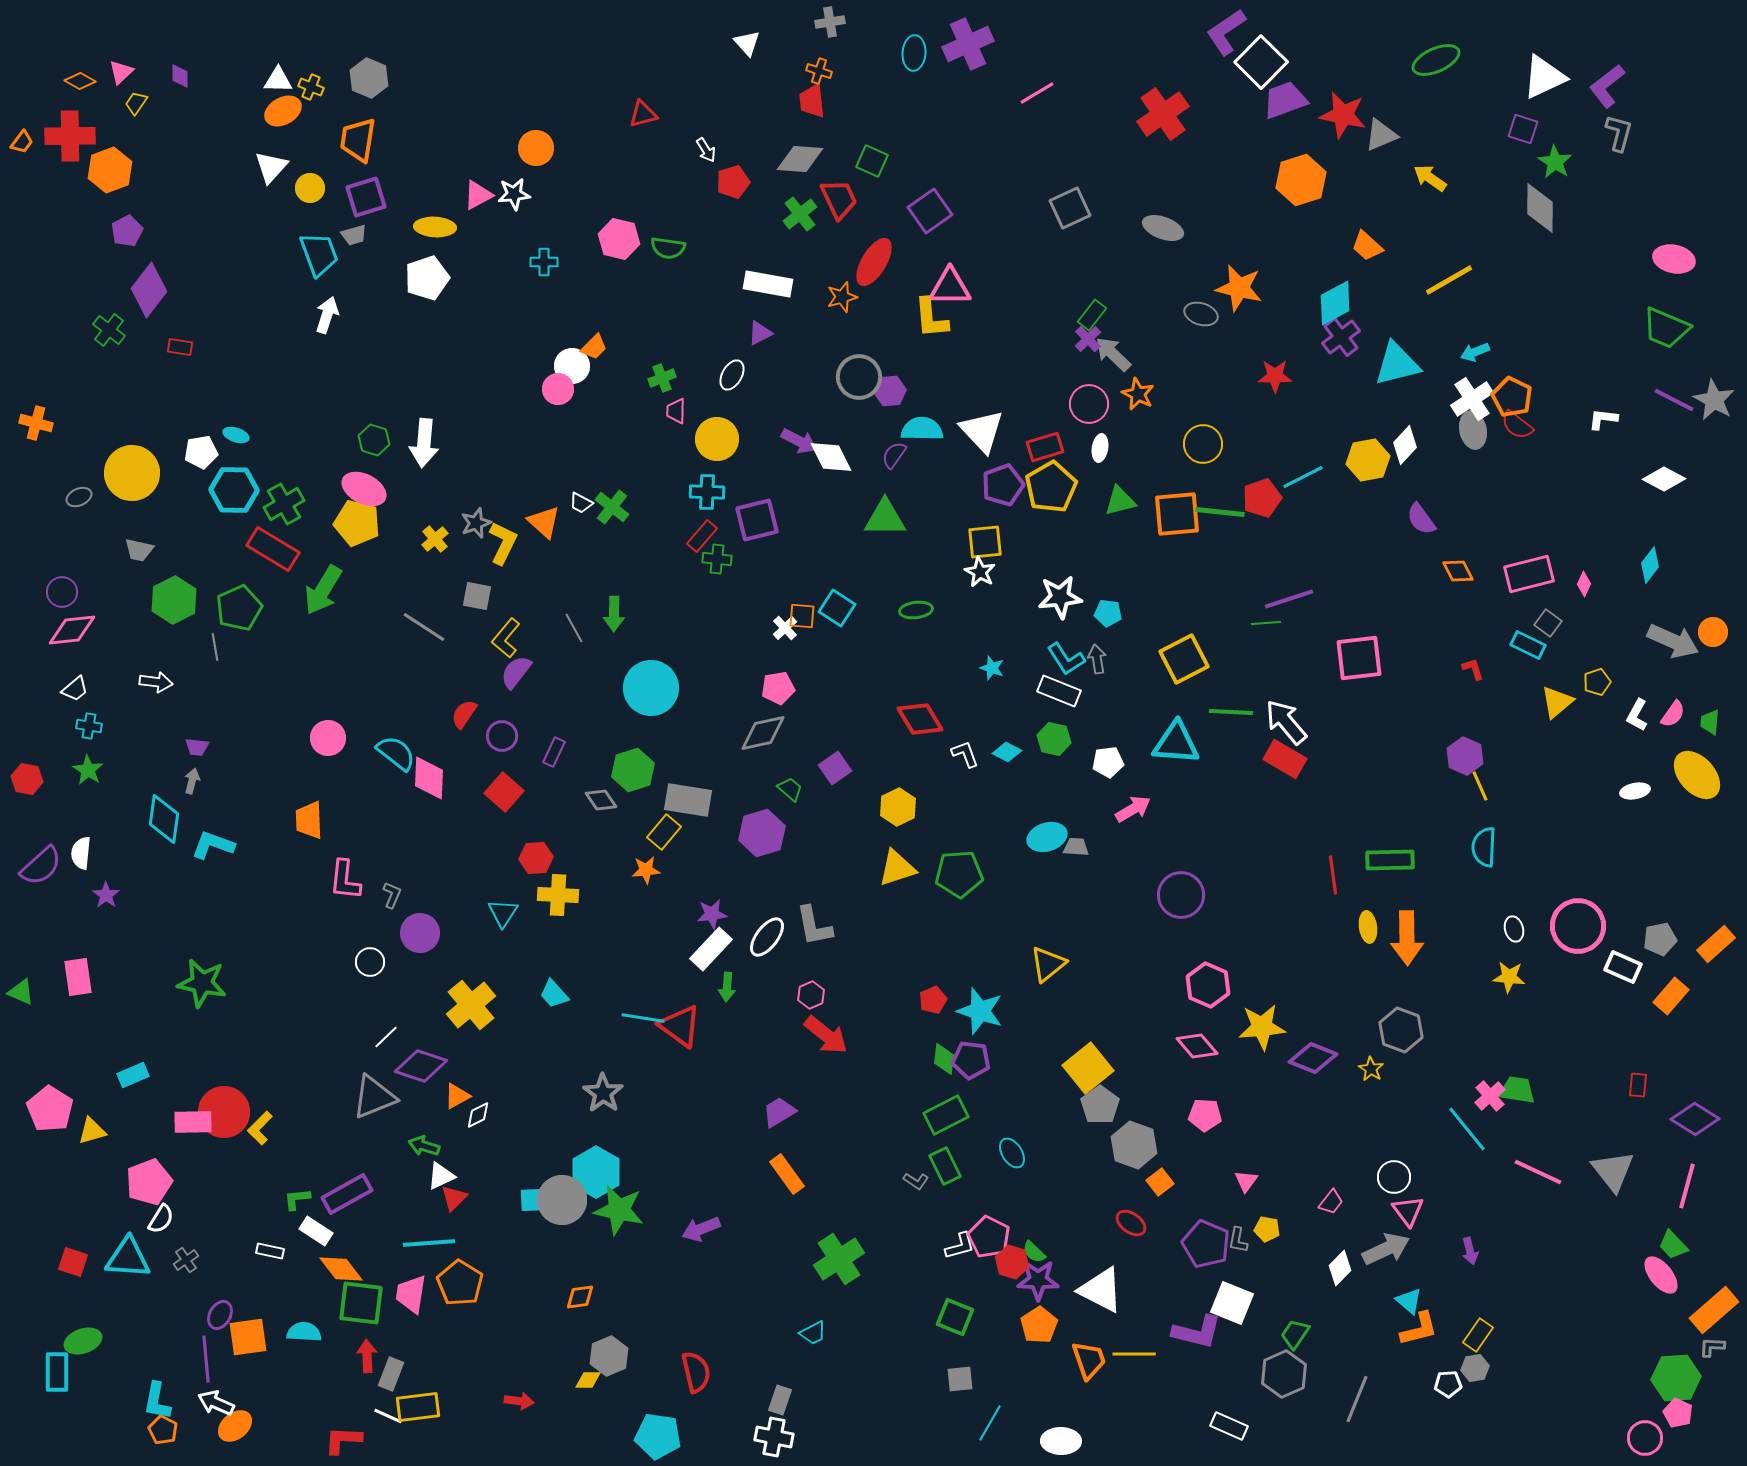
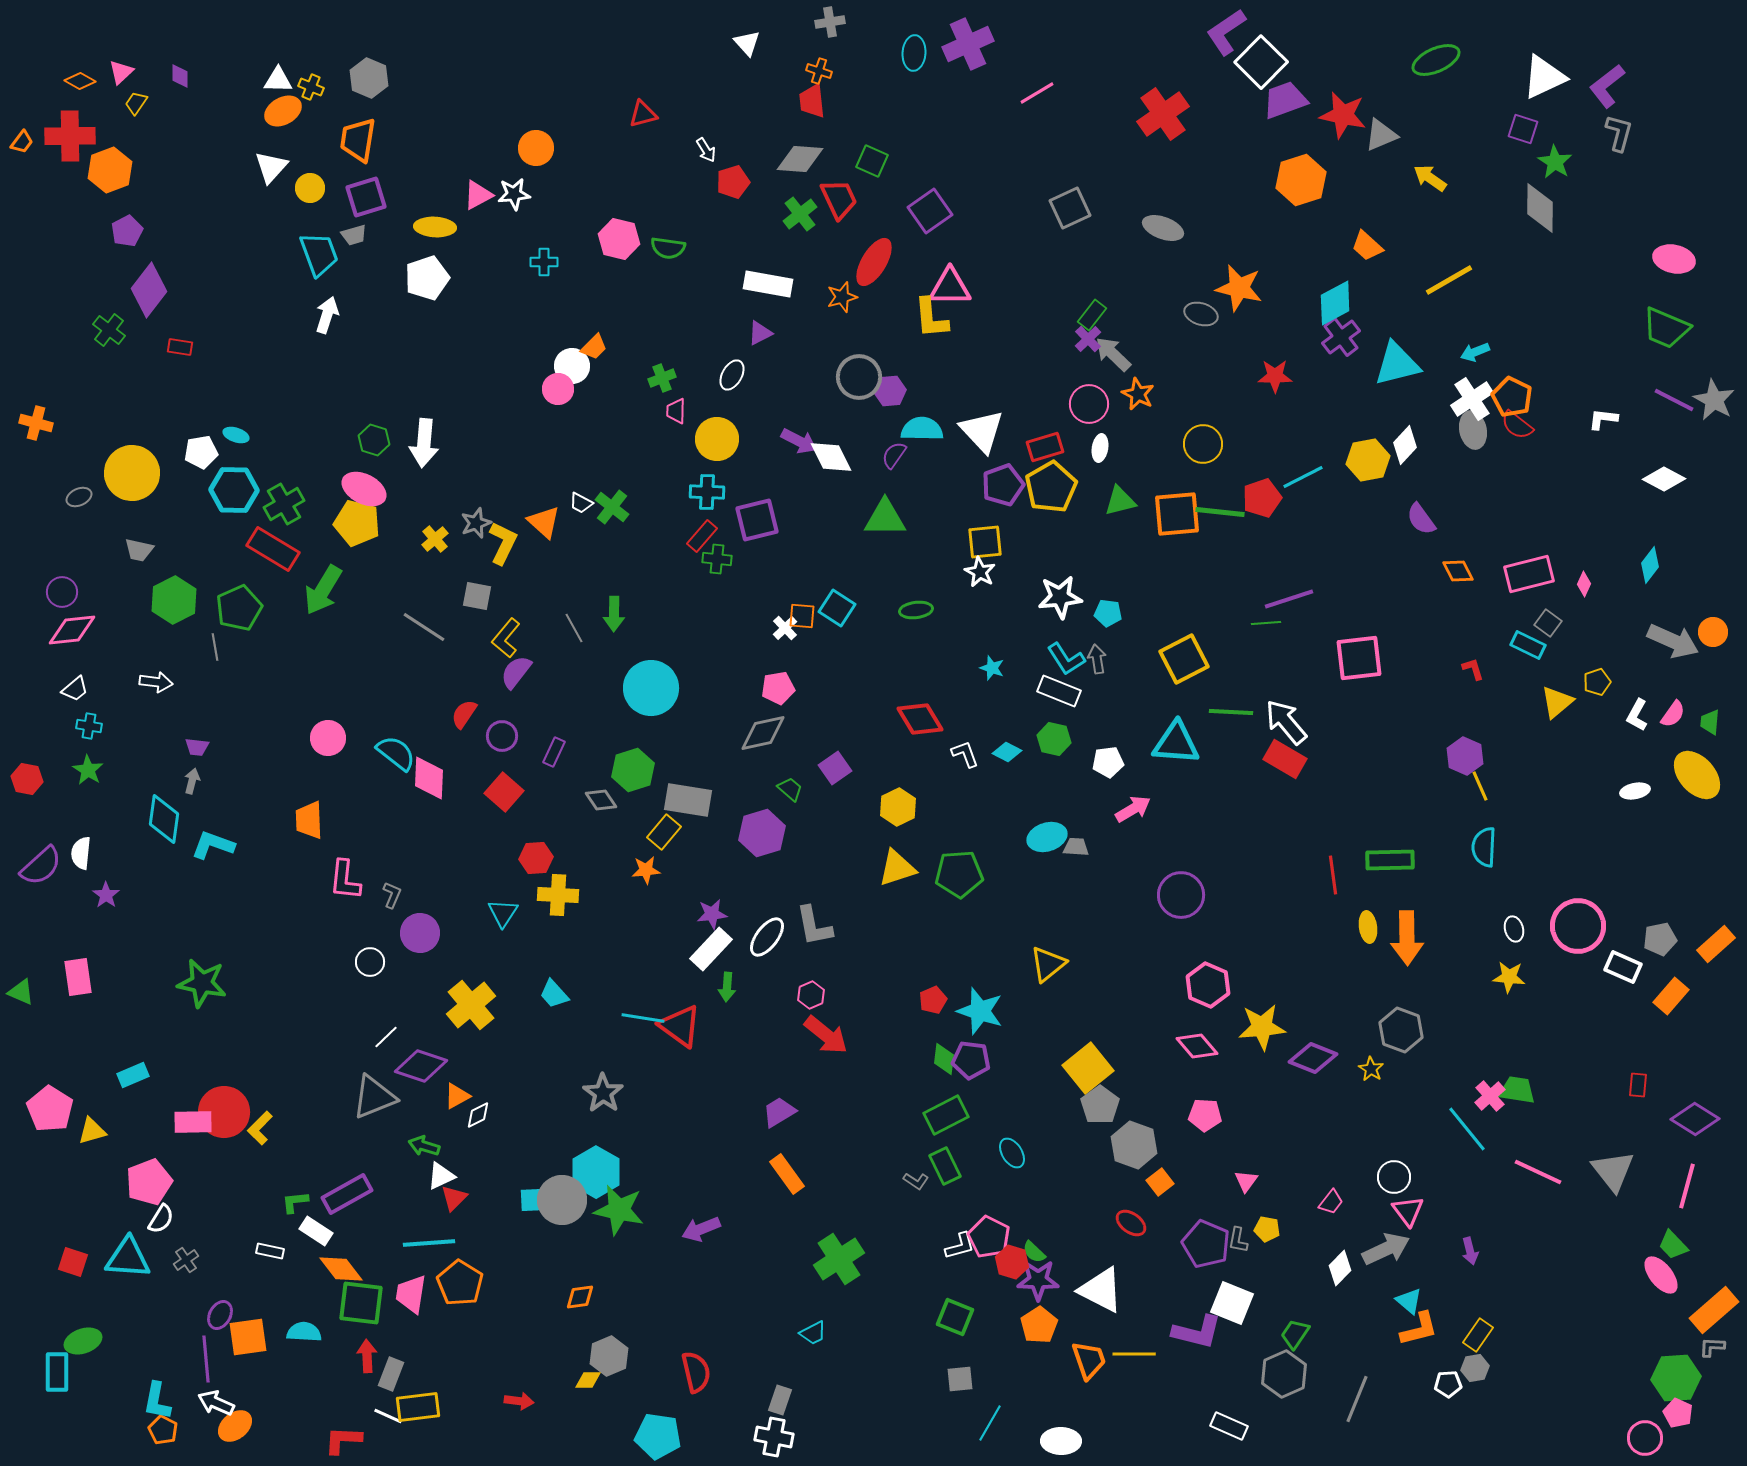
green L-shape at (297, 1199): moved 2 px left, 3 px down
